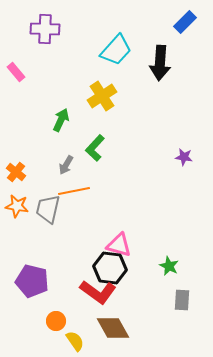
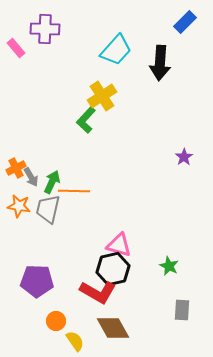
pink rectangle: moved 24 px up
green arrow: moved 9 px left, 62 px down
green L-shape: moved 9 px left, 28 px up
purple star: rotated 30 degrees clockwise
gray arrow: moved 35 px left, 12 px down; rotated 60 degrees counterclockwise
orange cross: moved 4 px up; rotated 24 degrees clockwise
orange line: rotated 12 degrees clockwise
orange star: moved 2 px right
black hexagon: moved 3 px right, 1 px down; rotated 20 degrees counterclockwise
purple pentagon: moved 5 px right; rotated 12 degrees counterclockwise
red L-shape: rotated 6 degrees counterclockwise
gray rectangle: moved 10 px down
